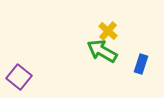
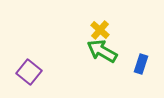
yellow cross: moved 8 px left, 1 px up
purple square: moved 10 px right, 5 px up
